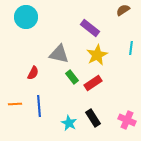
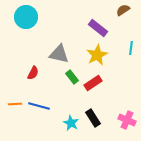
purple rectangle: moved 8 px right
blue line: rotated 70 degrees counterclockwise
cyan star: moved 2 px right
